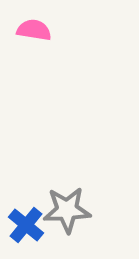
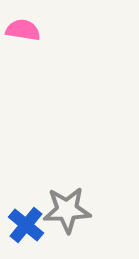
pink semicircle: moved 11 px left
